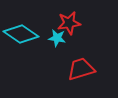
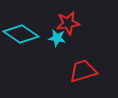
red star: moved 1 px left
red trapezoid: moved 2 px right, 2 px down
